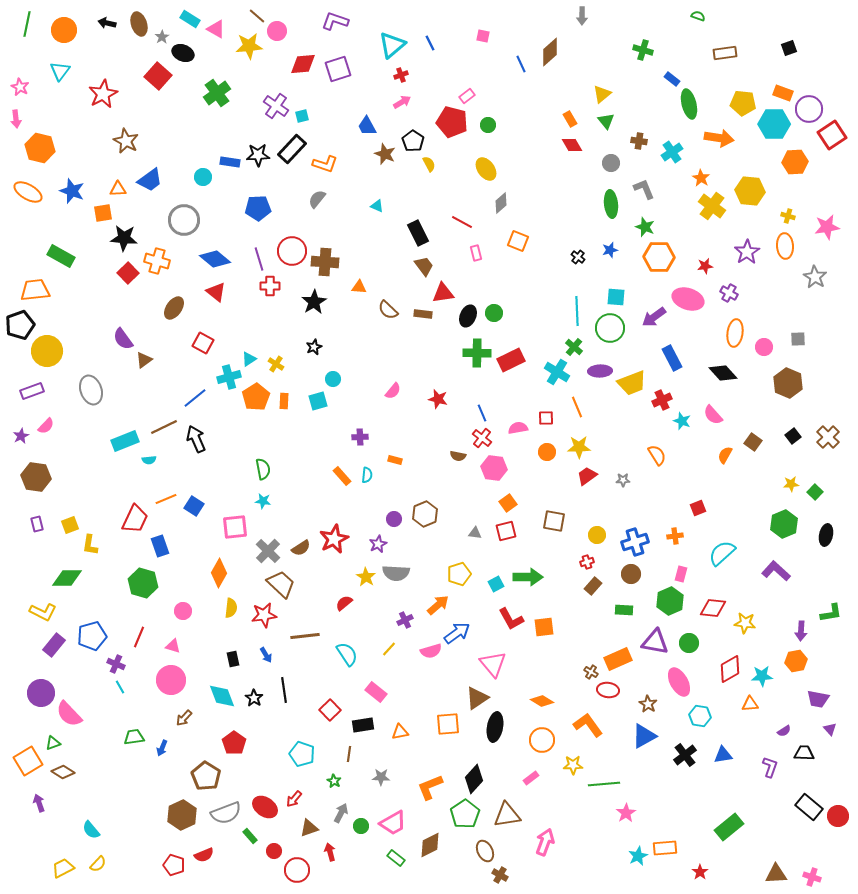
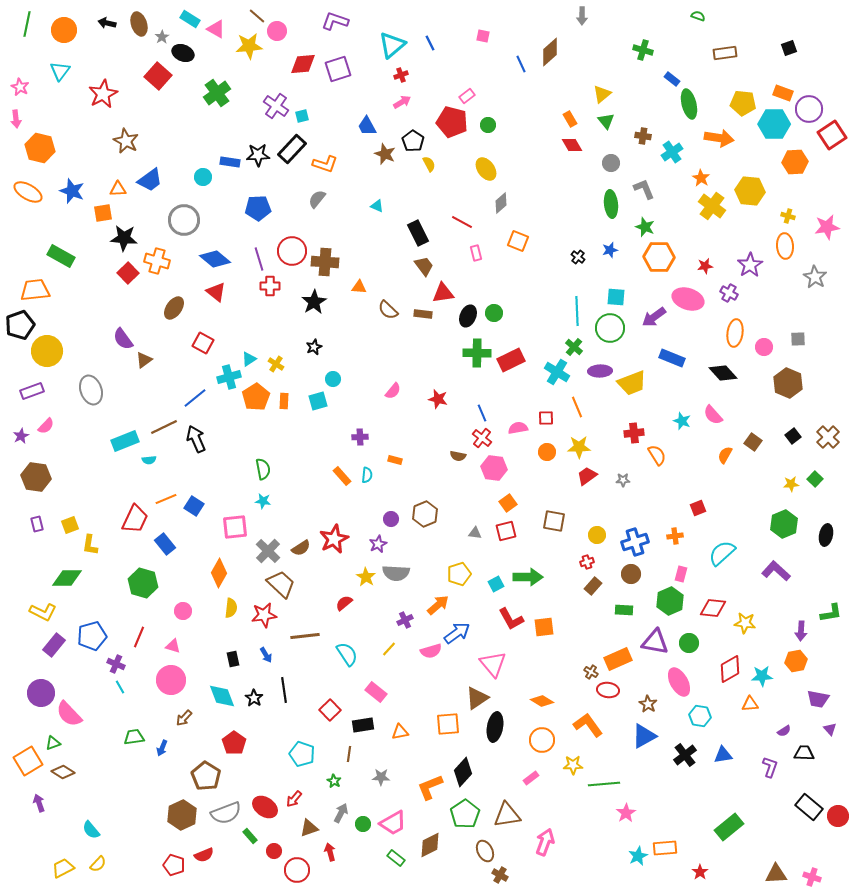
brown cross at (639, 141): moved 4 px right, 5 px up
purple star at (747, 252): moved 3 px right, 13 px down
blue rectangle at (672, 358): rotated 40 degrees counterclockwise
red cross at (662, 400): moved 28 px left, 33 px down; rotated 18 degrees clockwise
green square at (815, 492): moved 13 px up
purple circle at (394, 519): moved 3 px left
blue rectangle at (160, 546): moved 5 px right, 2 px up; rotated 20 degrees counterclockwise
black diamond at (474, 779): moved 11 px left, 7 px up
green circle at (361, 826): moved 2 px right, 2 px up
